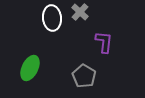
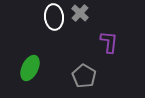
gray cross: moved 1 px down
white ellipse: moved 2 px right, 1 px up
purple L-shape: moved 5 px right
